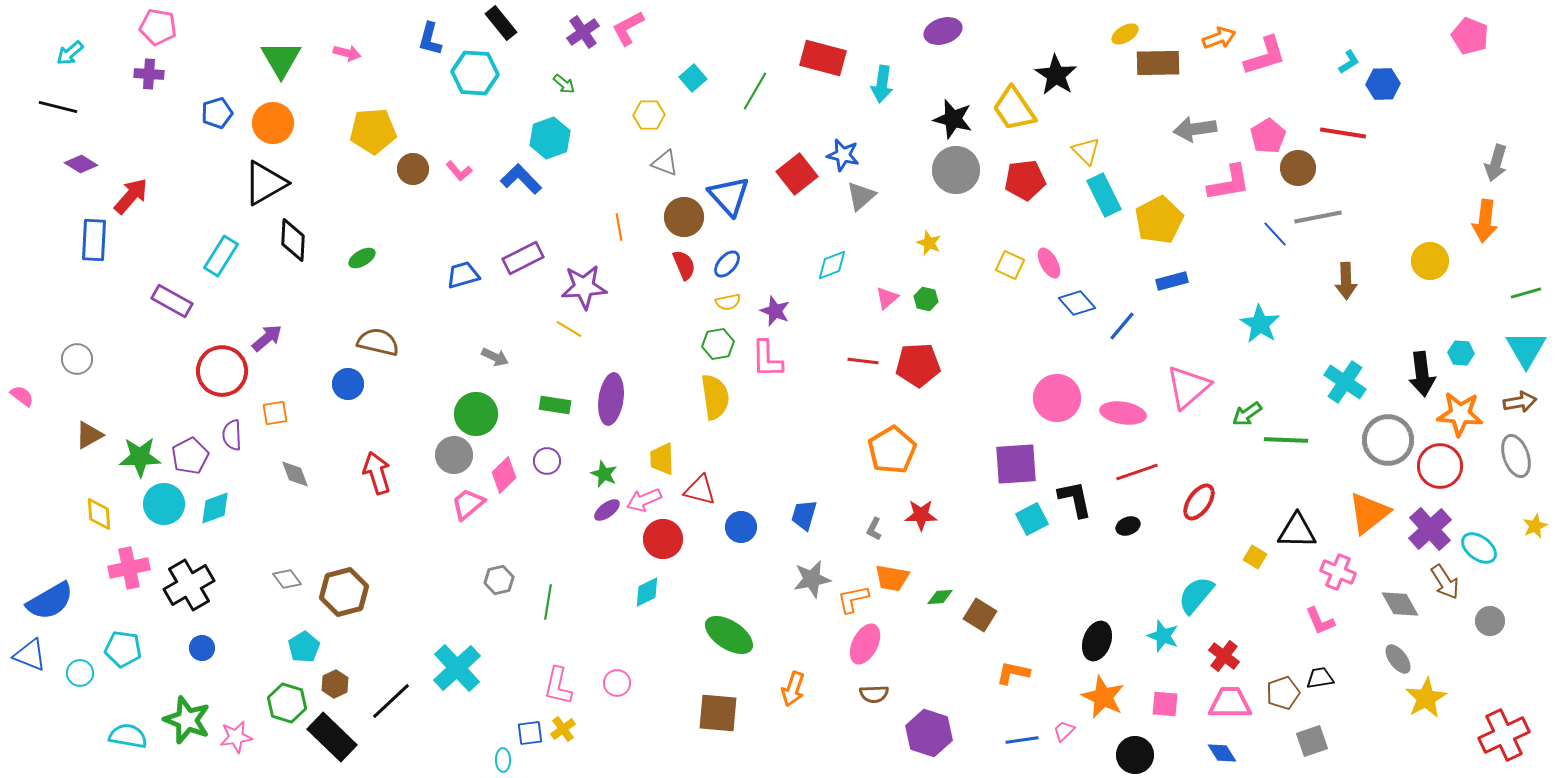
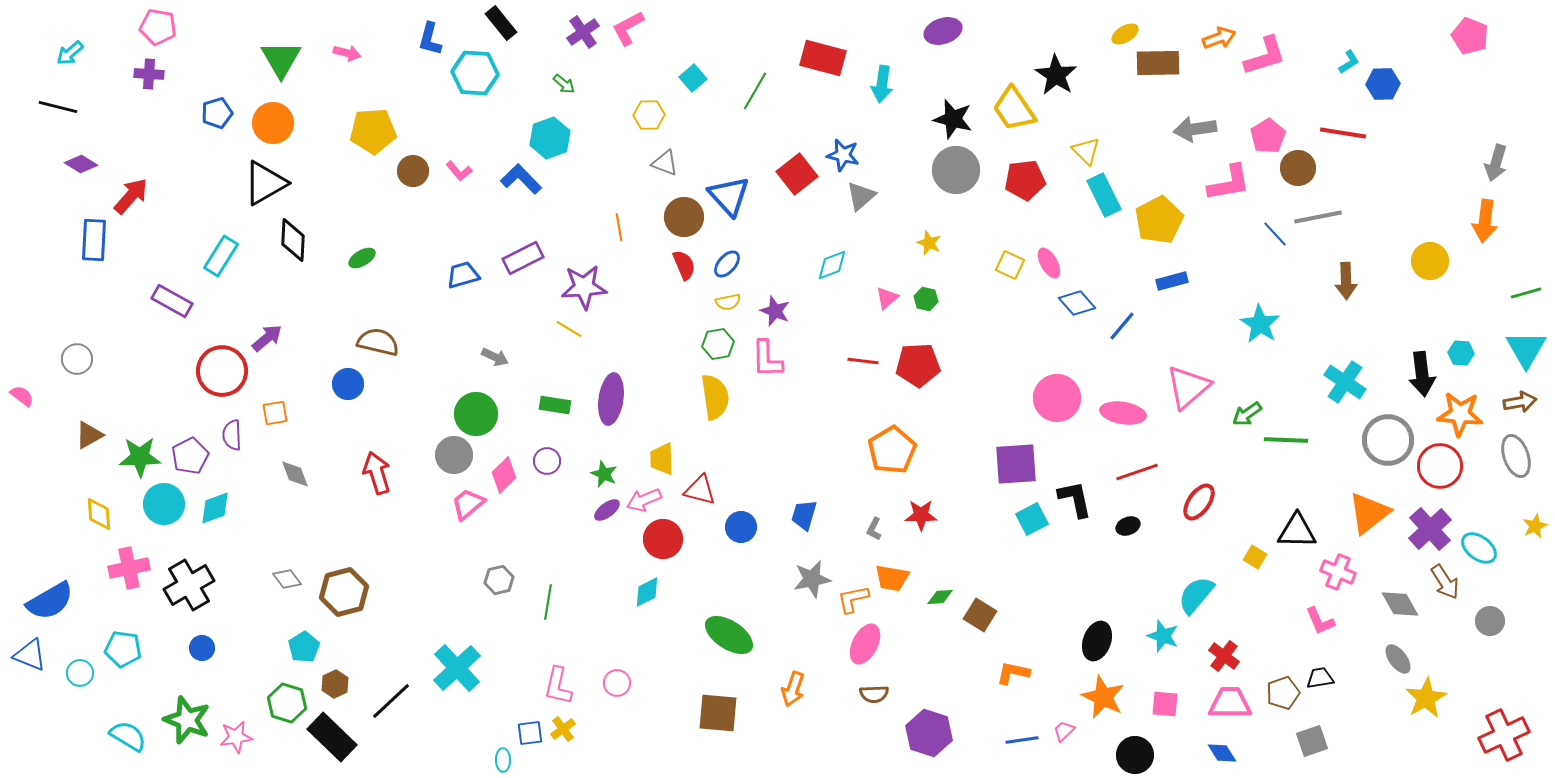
brown circle at (413, 169): moved 2 px down
cyan semicircle at (128, 736): rotated 21 degrees clockwise
